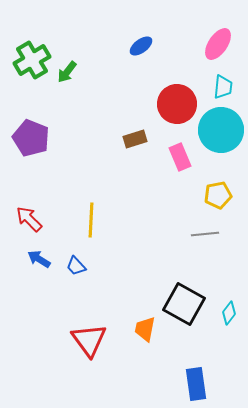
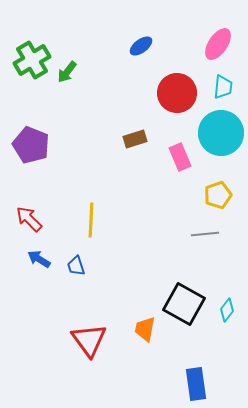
red circle: moved 11 px up
cyan circle: moved 3 px down
purple pentagon: moved 7 px down
yellow pentagon: rotated 8 degrees counterclockwise
blue trapezoid: rotated 25 degrees clockwise
cyan diamond: moved 2 px left, 3 px up
